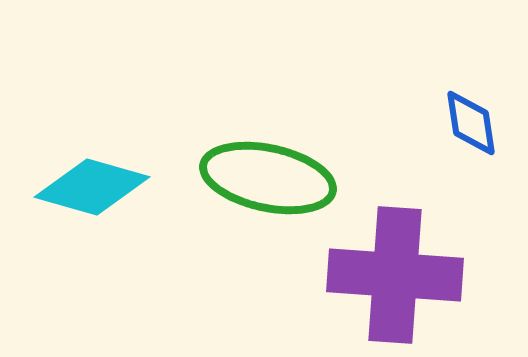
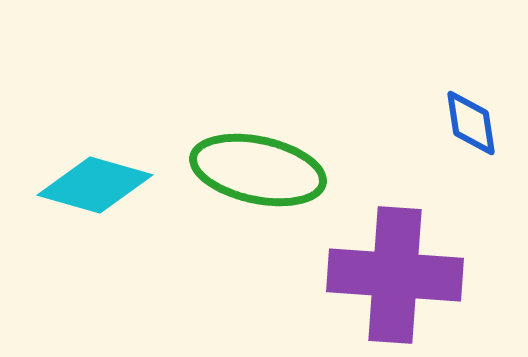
green ellipse: moved 10 px left, 8 px up
cyan diamond: moved 3 px right, 2 px up
